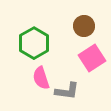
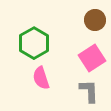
brown circle: moved 11 px right, 6 px up
gray L-shape: moved 22 px right; rotated 100 degrees counterclockwise
